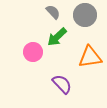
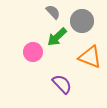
gray circle: moved 3 px left, 6 px down
orange triangle: rotated 30 degrees clockwise
